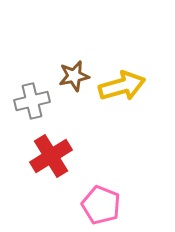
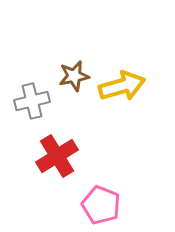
red cross: moved 6 px right
